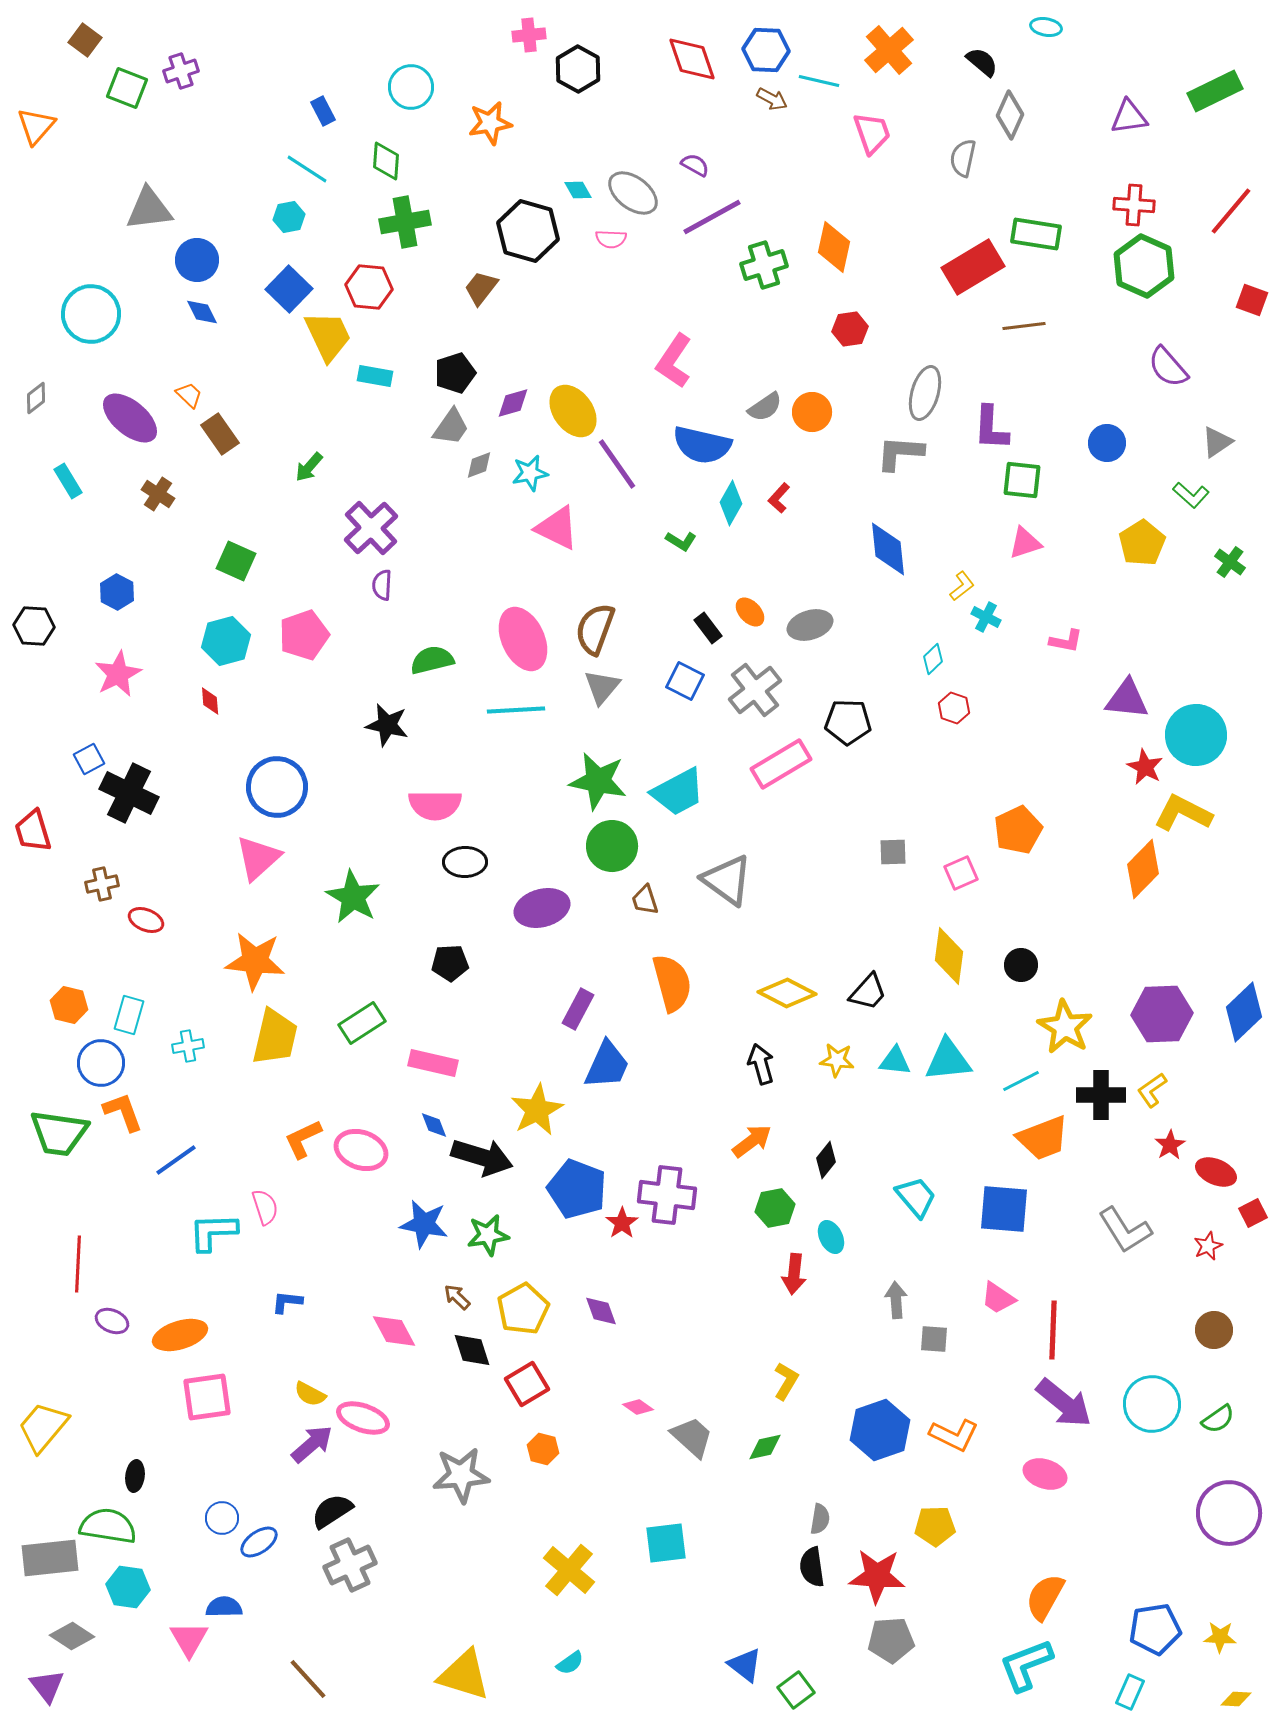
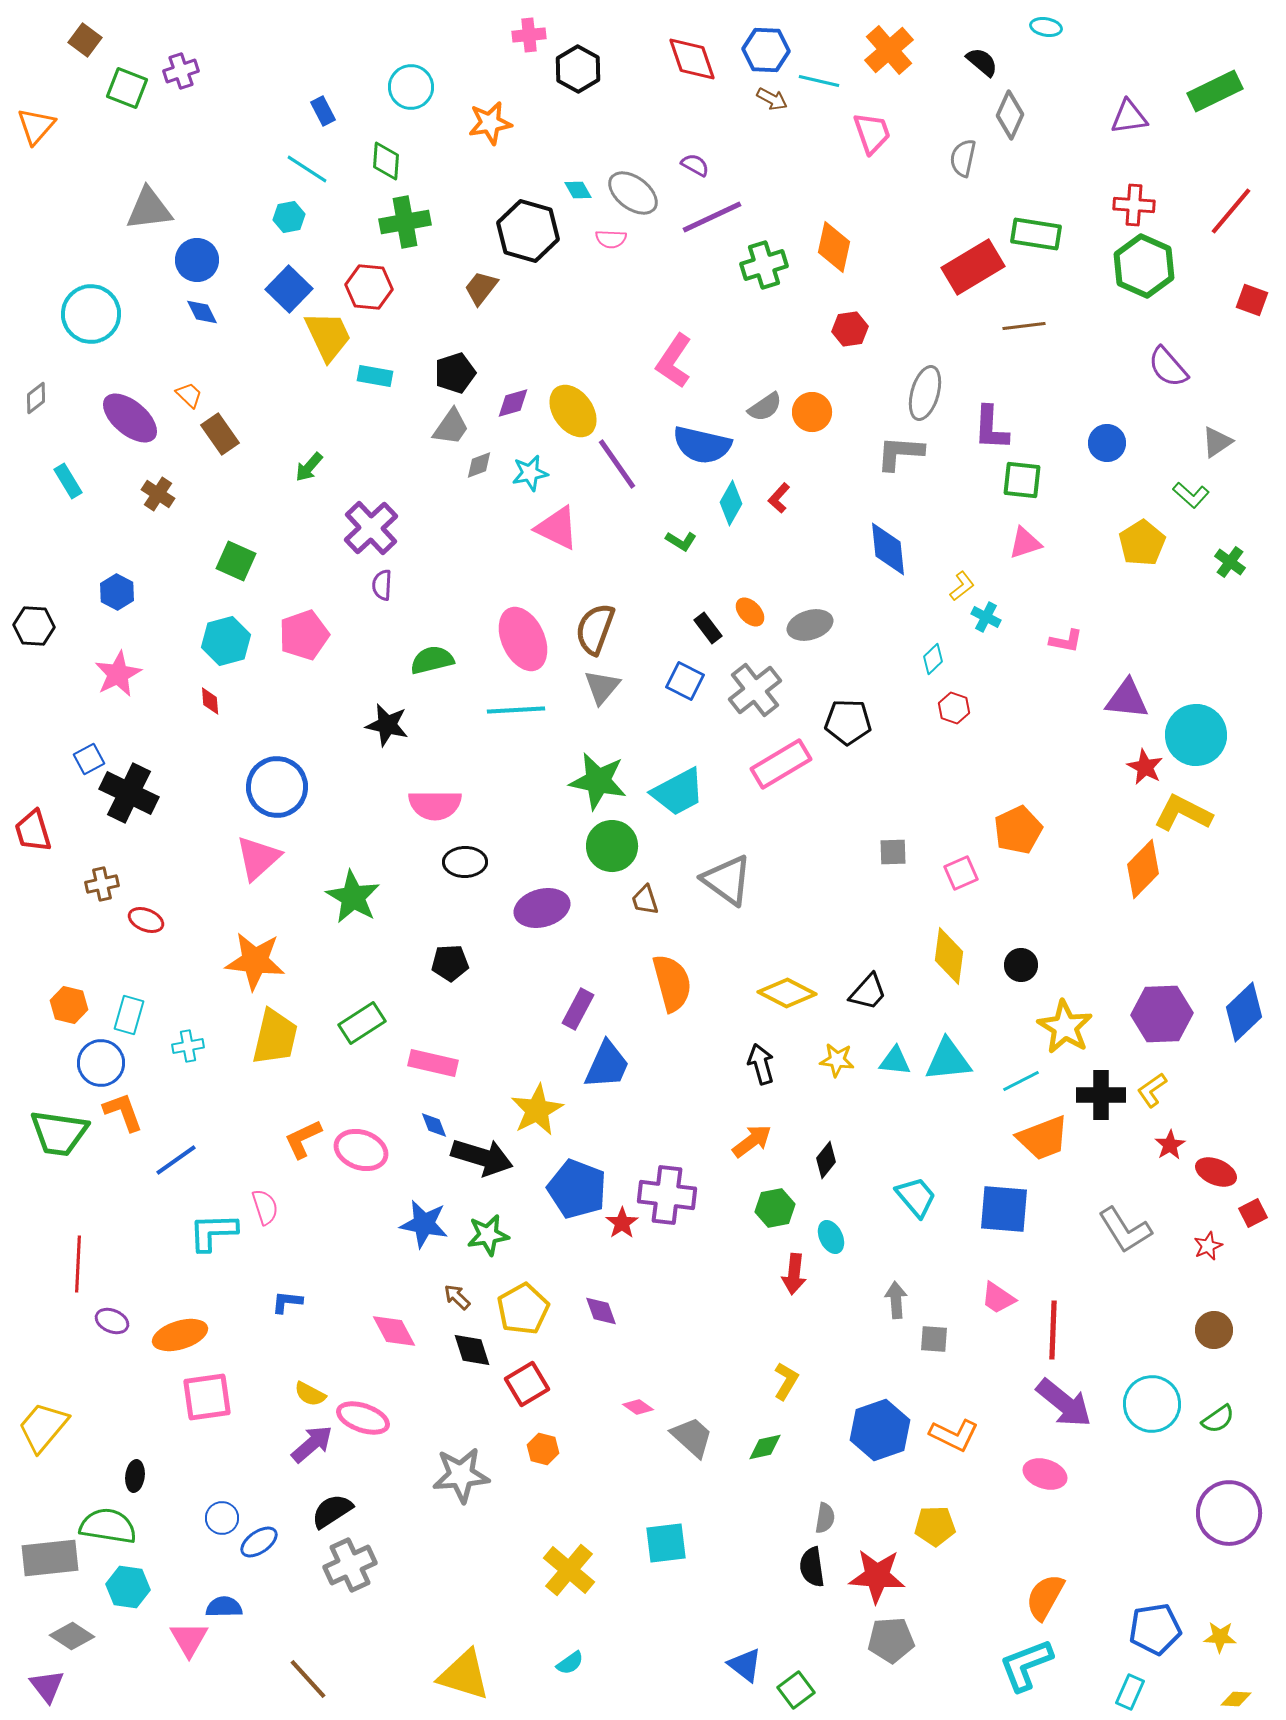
purple line at (712, 217): rotated 4 degrees clockwise
gray semicircle at (820, 1519): moved 5 px right, 1 px up
